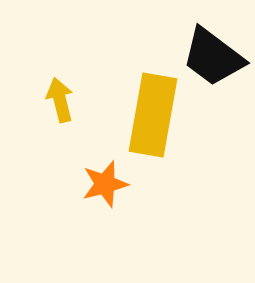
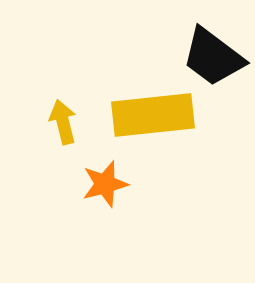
yellow arrow: moved 3 px right, 22 px down
yellow rectangle: rotated 74 degrees clockwise
